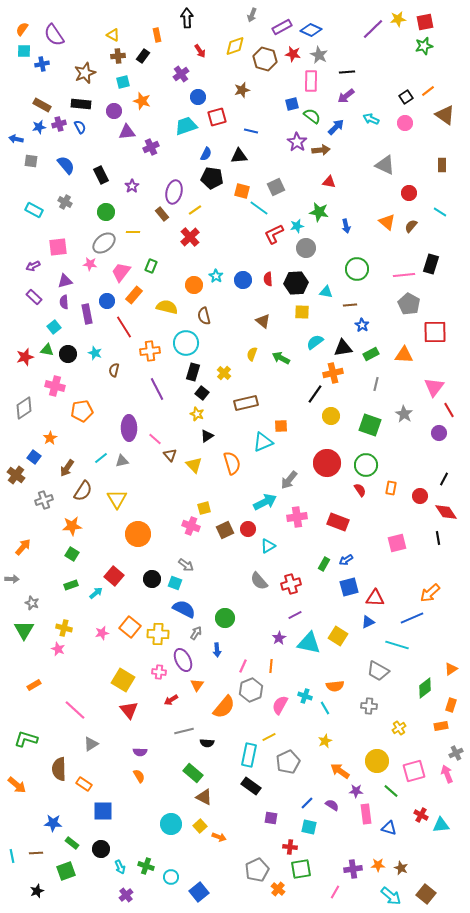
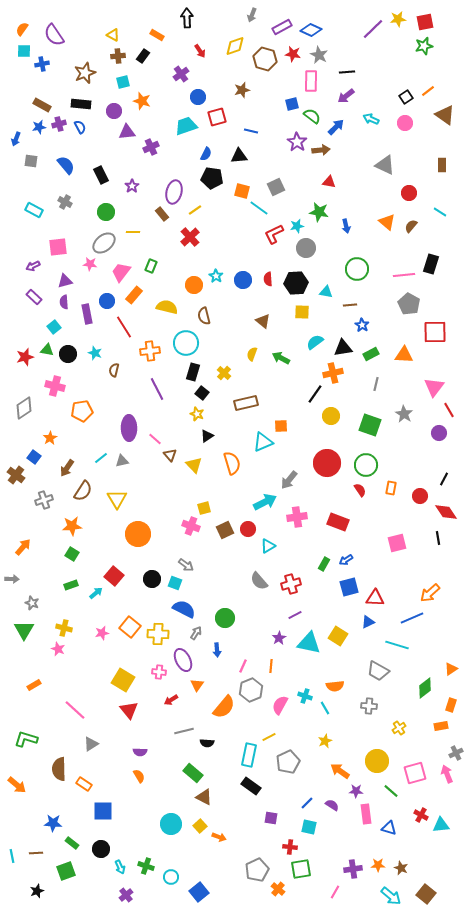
orange rectangle at (157, 35): rotated 48 degrees counterclockwise
blue arrow at (16, 139): rotated 80 degrees counterclockwise
pink square at (414, 771): moved 1 px right, 2 px down
